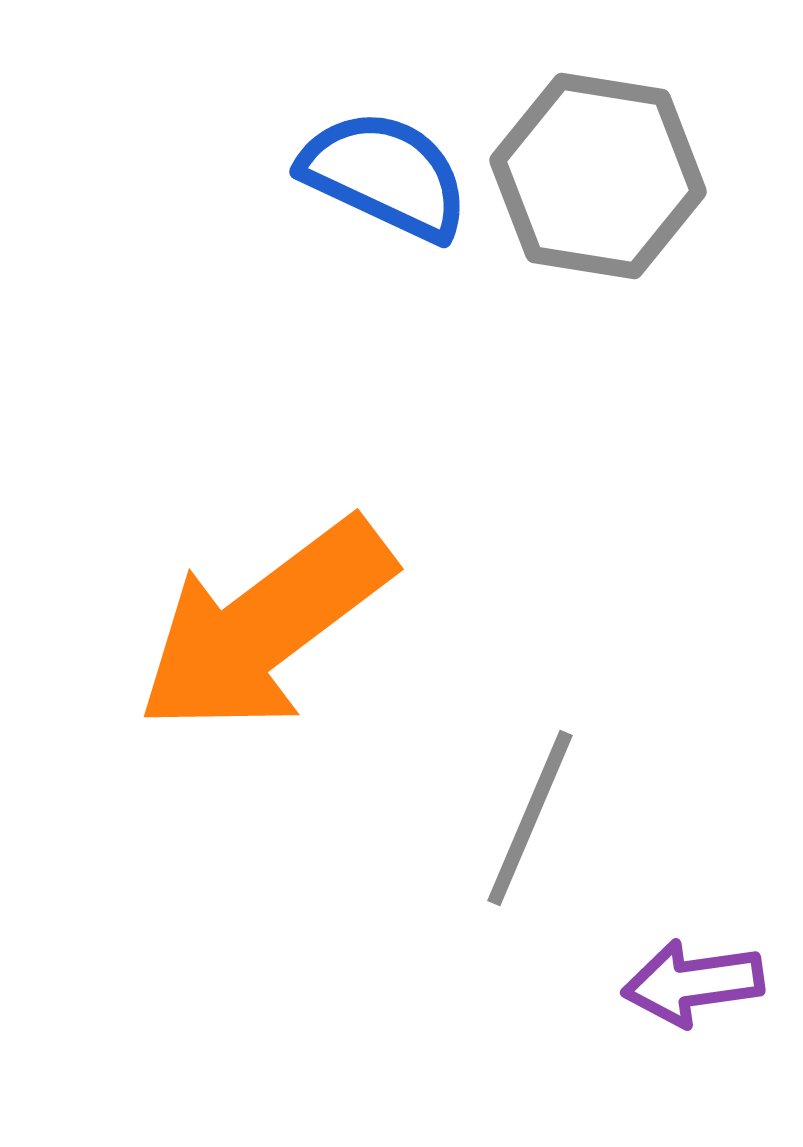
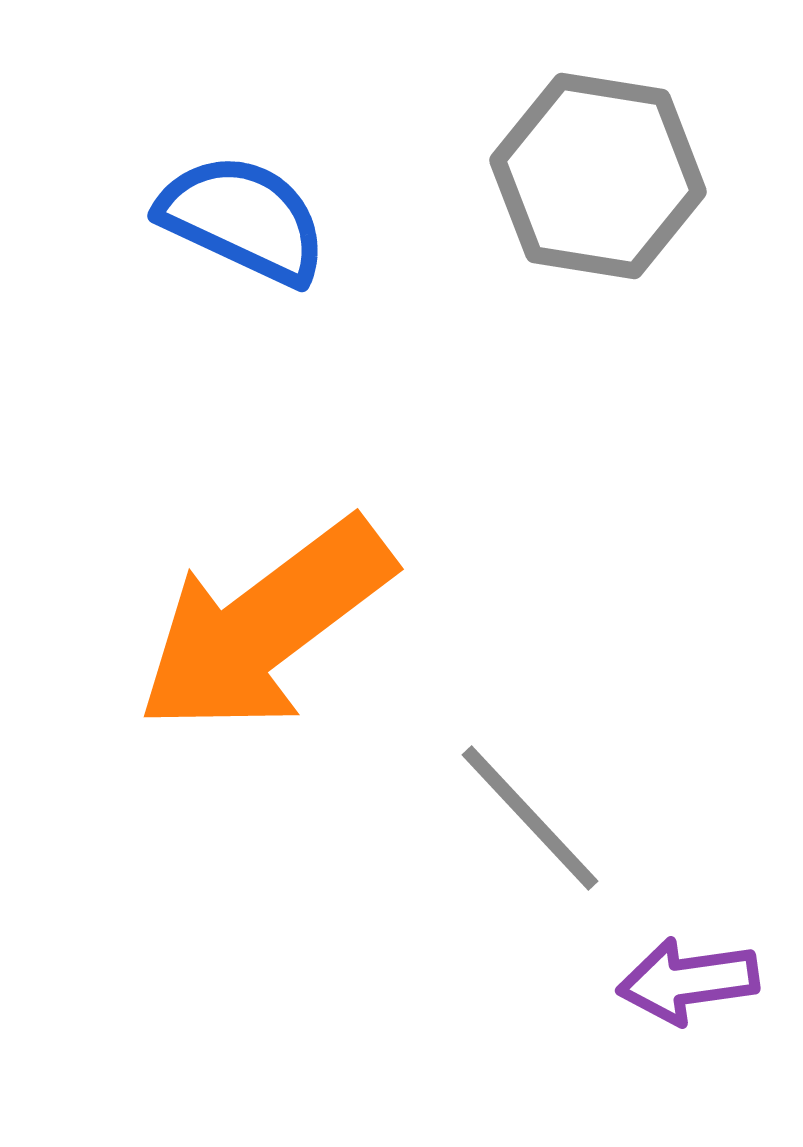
blue semicircle: moved 142 px left, 44 px down
gray line: rotated 66 degrees counterclockwise
purple arrow: moved 5 px left, 2 px up
